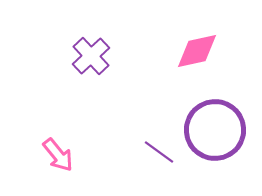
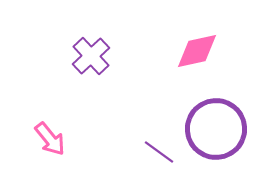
purple circle: moved 1 px right, 1 px up
pink arrow: moved 8 px left, 16 px up
